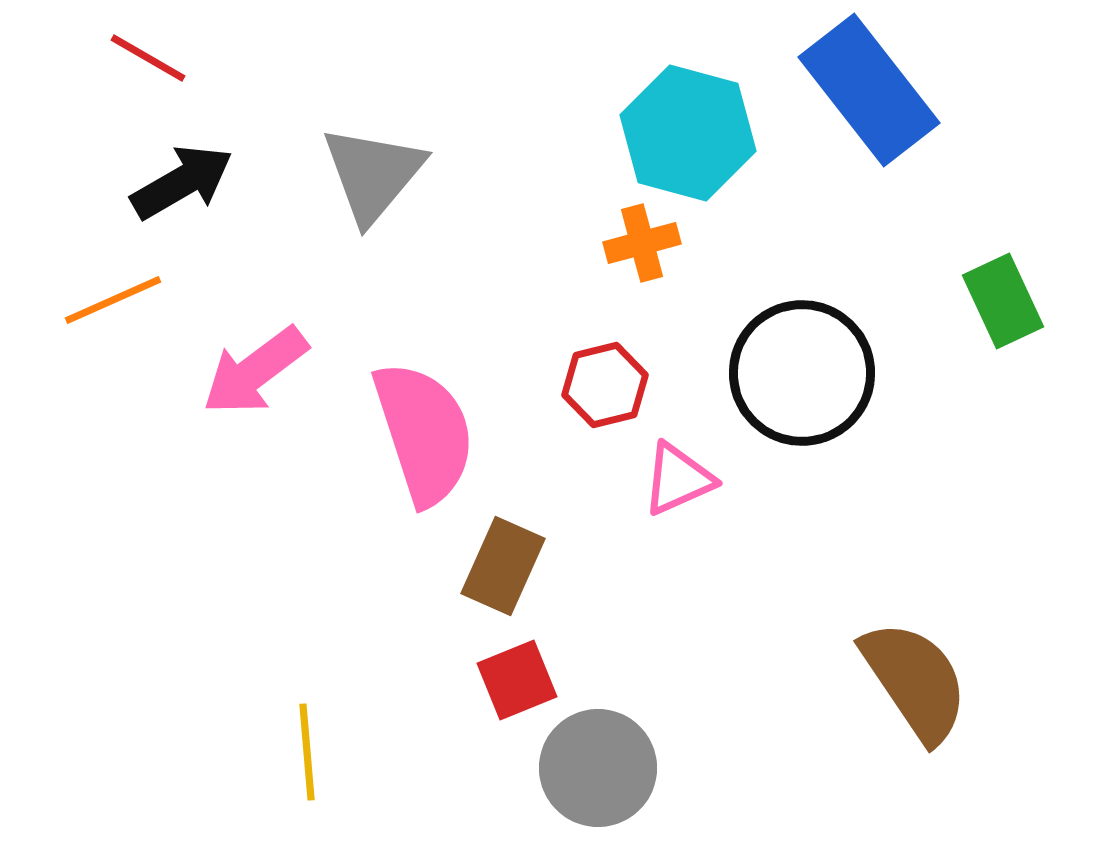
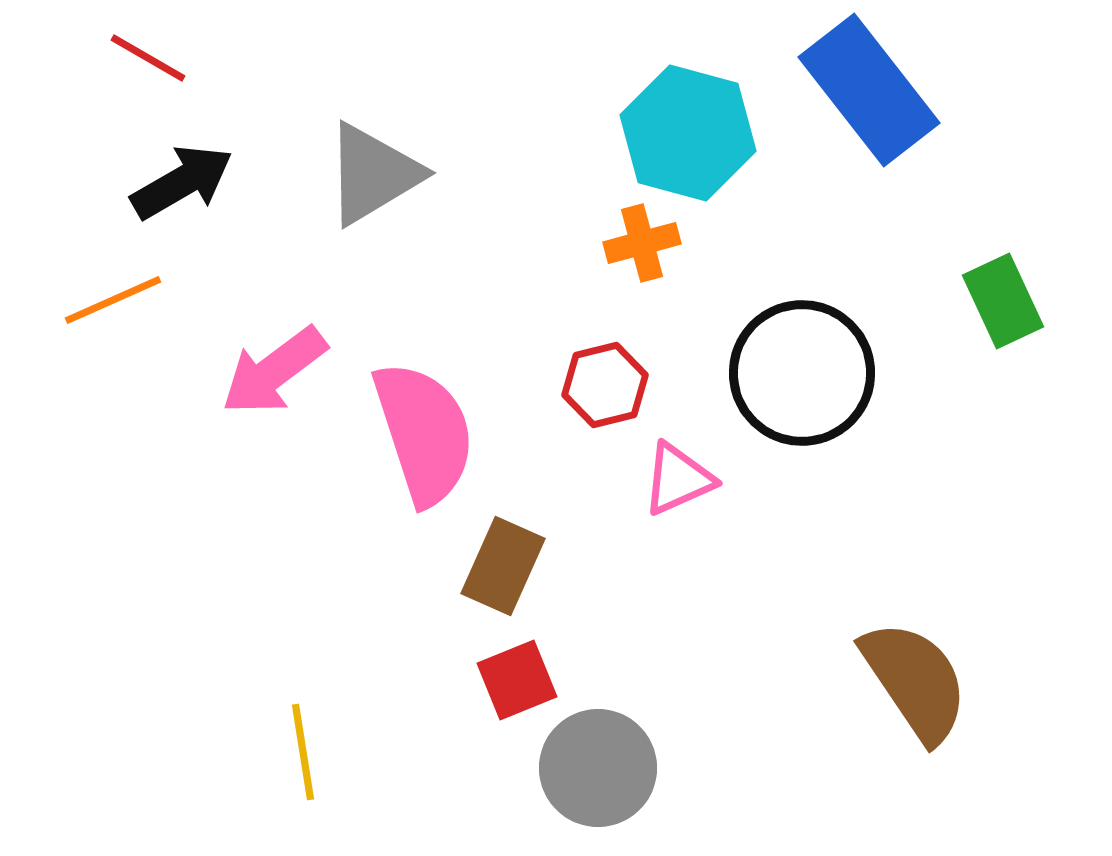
gray triangle: rotated 19 degrees clockwise
pink arrow: moved 19 px right
yellow line: moved 4 px left; rotated 4 degrees counterclockwise
